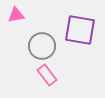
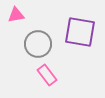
purple square: moved 2 px down
gray circle: moved 4 px left, 2 px up
